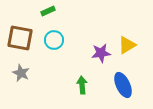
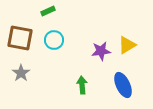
purple star: moved 2 px up
gray star: rotated 12 degrees clockwise
